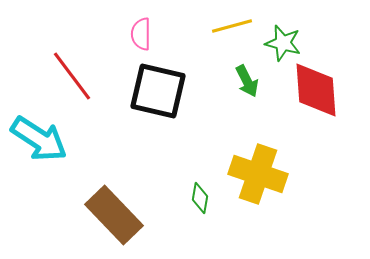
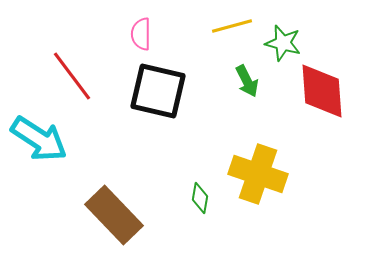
red diamond: moved 6 px right, 1 px down
